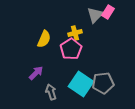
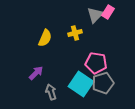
yellow semicircle: moved 1 px right, 1 px up
pink pentagon: moved 25 px right, 14 px down; rotated 30 degrees counterclockwise
gray pentagon: rotated 10 degrees counterclockwise
